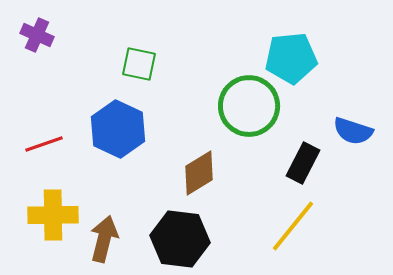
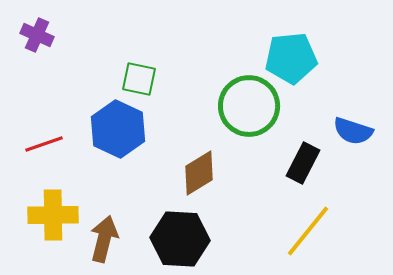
green square: moved 15 px down
yellow line: moved 15 px right, 5 px down
black hexagon: rotated 4 degrees counterclockwise
